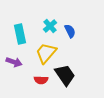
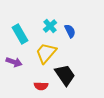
cyan rectangle: rotated 18 degrees counterclockwise
red semicircle: moved 6 px down
